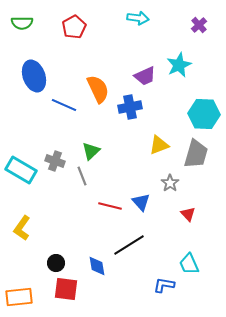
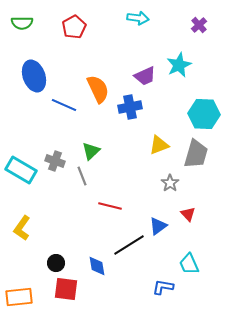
blue triangle: moved 17 px right, 24 px down; rotated 36 degrees clockwise
blue L-shape: moved 1 px left, 2 px down
